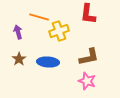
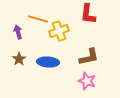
orange line: moved 1 px left, 2 px down
